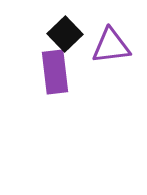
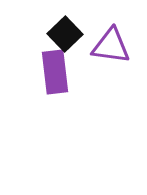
purple triangle: rotated 15 degrees clockwise
